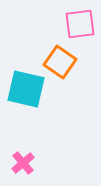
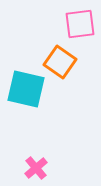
pink cross: moved 13 px right, 5 px down
